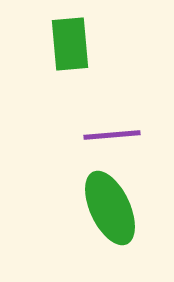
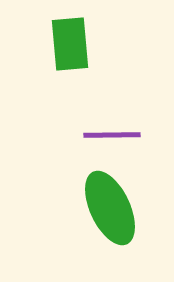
purple line: rotated 4 degrees clockwise
